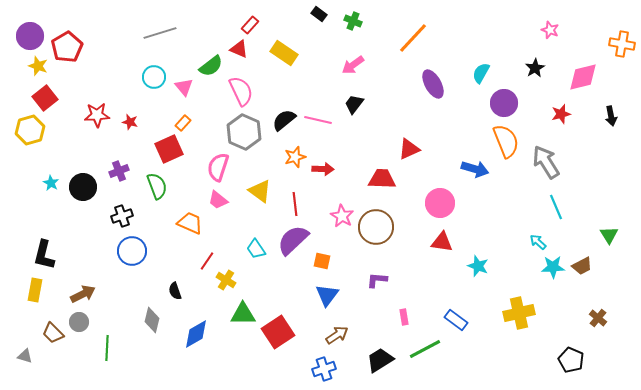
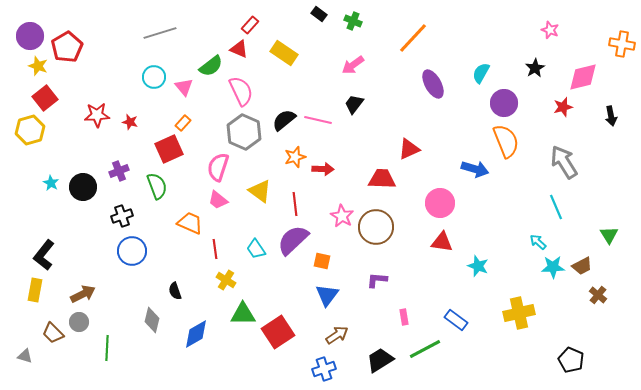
red star at (561, 114): moved 2 px right, 7 px up
gray arrow at (546, 162): moved 18 px right
black L-shape at (44, 255): rotated 24 degrees clockwise
red line at (207, 261): moved 8 px right, 12 px up; rotated 42 degrees counterclockwise
brown cross at (598, 318): moved 23 px up
